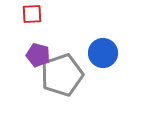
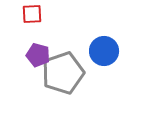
blue circle: moved 1 px right, 2 px up
gray pentagon: moved 1 px right, 2 px up
